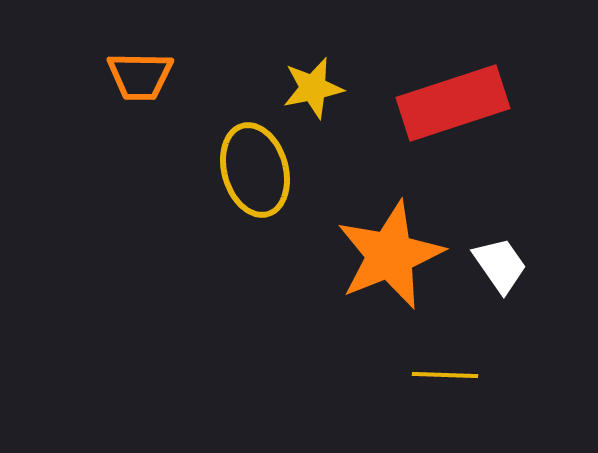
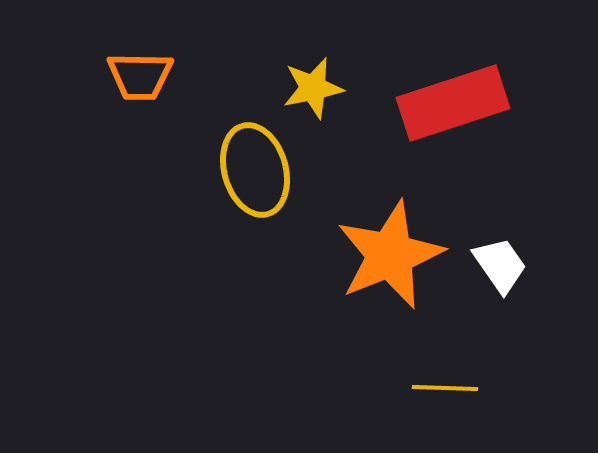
yellow line: moved 13 px down
